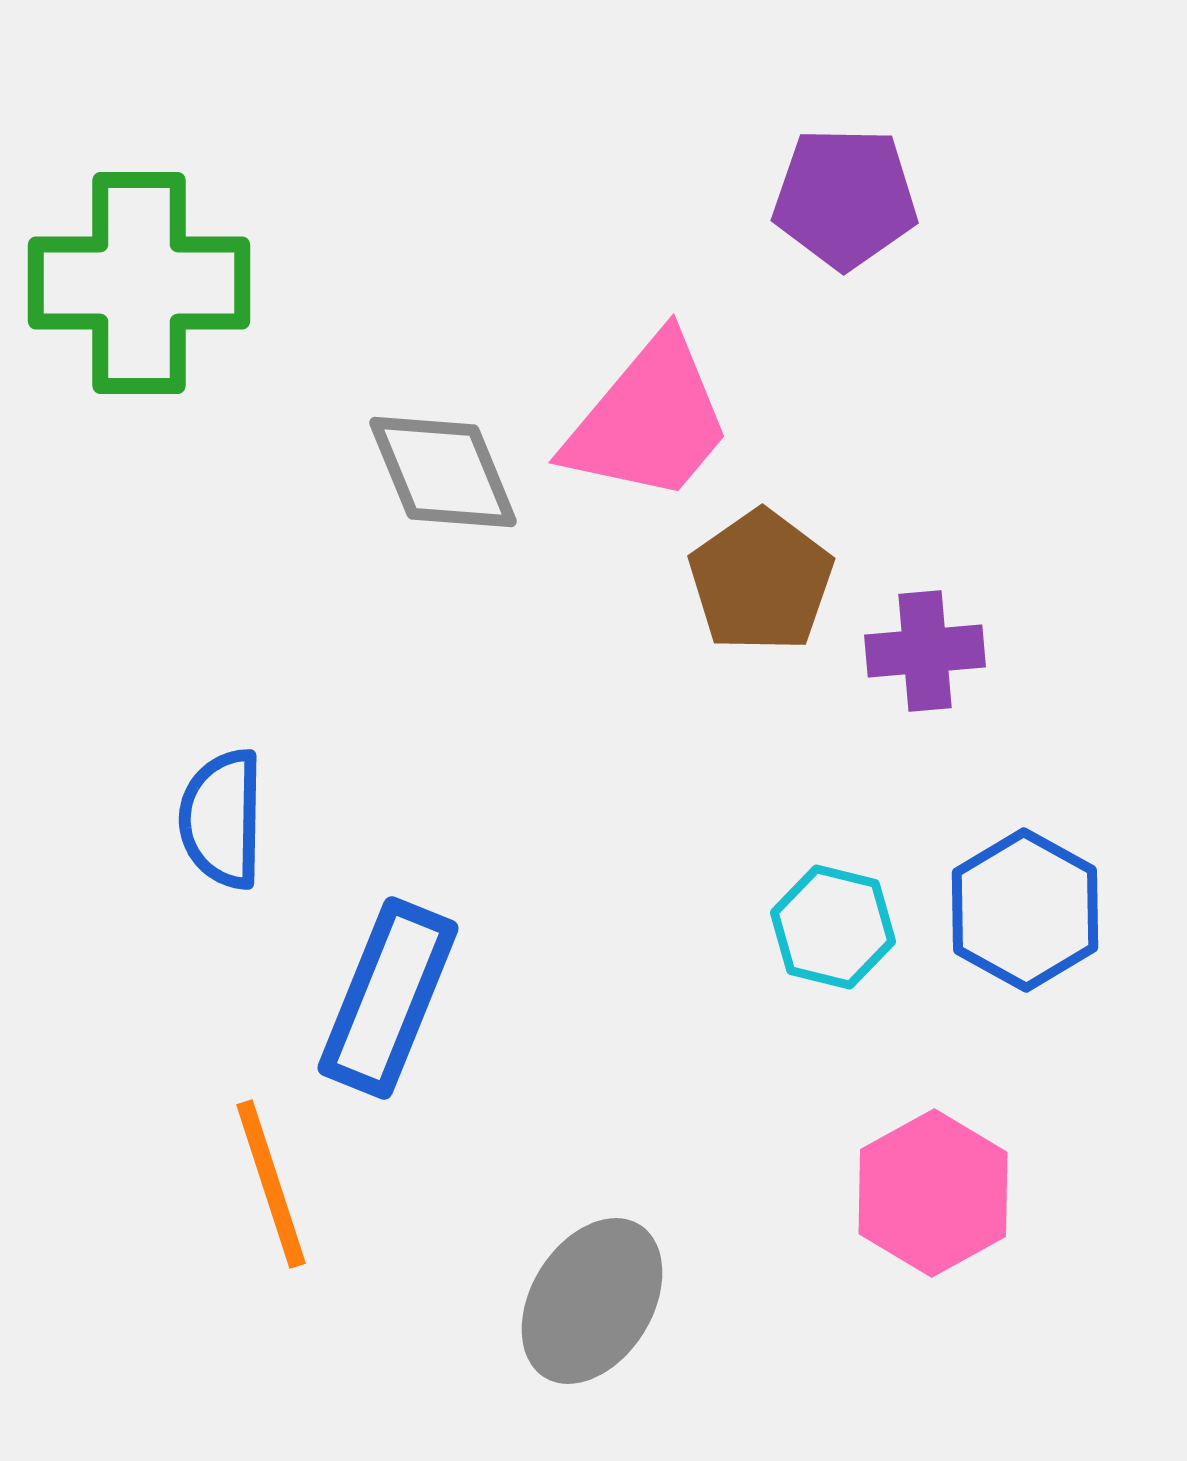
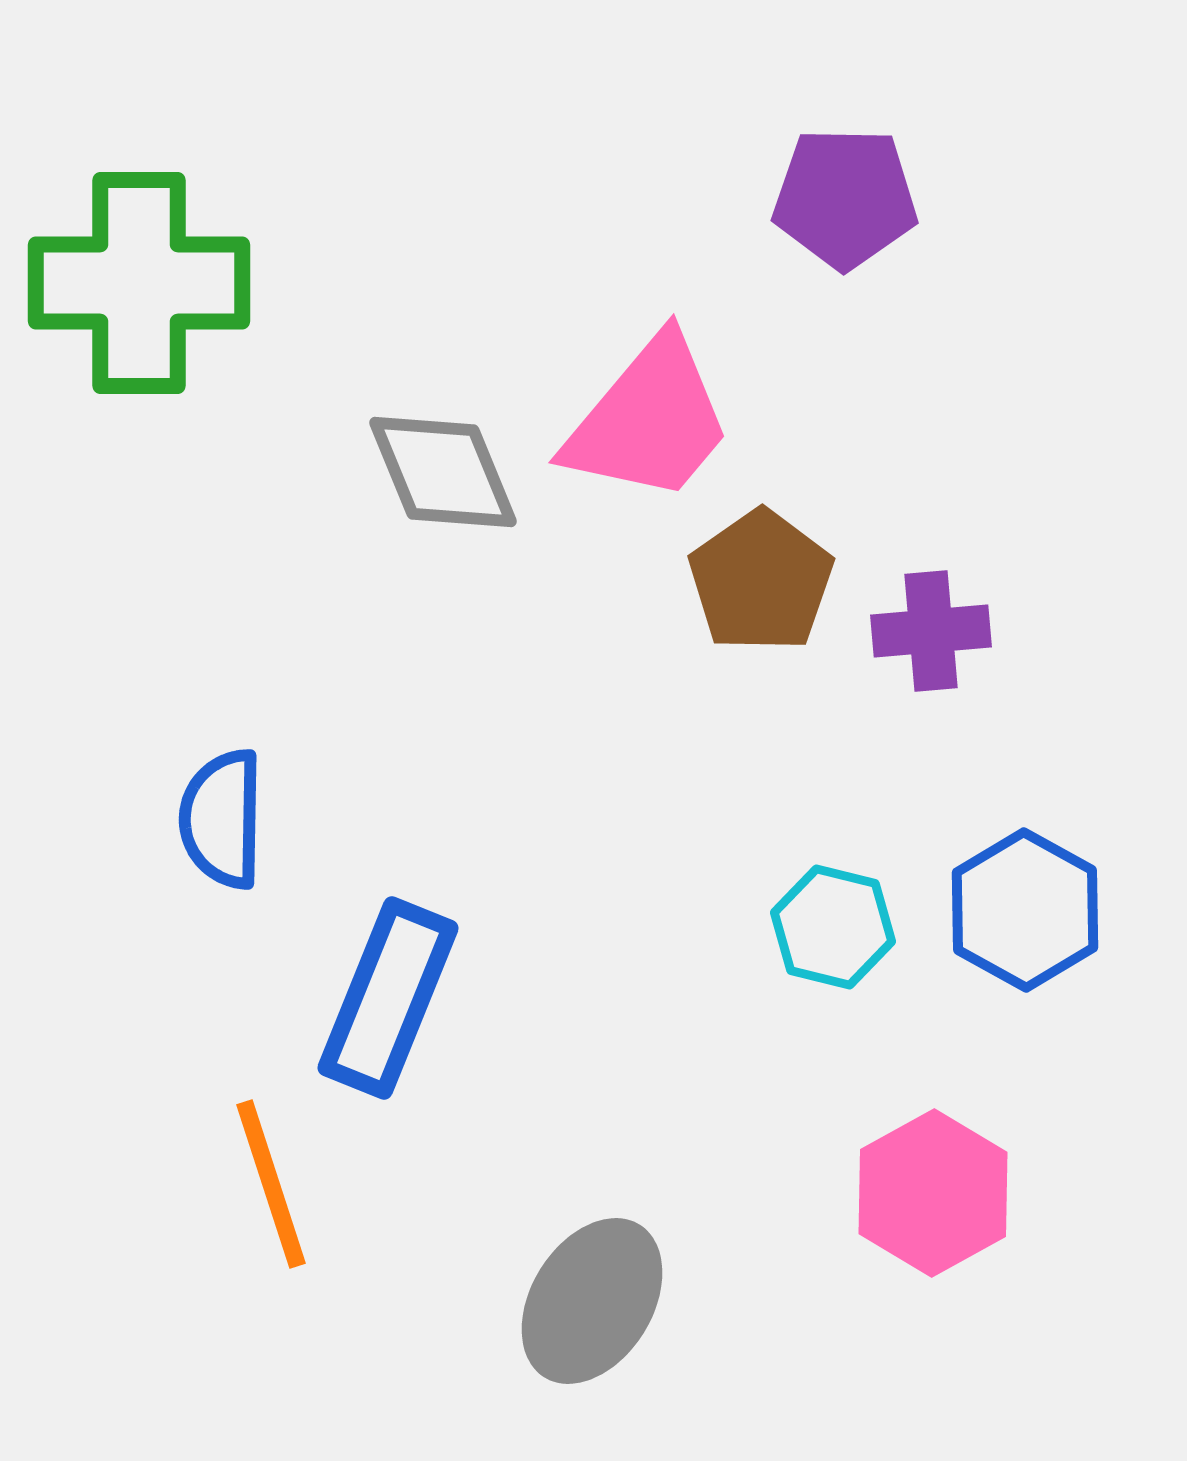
purple cross: moved 6 px right, 20 px up
